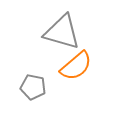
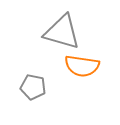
orange semicircle: moved 6 px right; rotated 48 degrees clockwise
